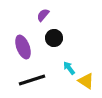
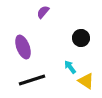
purple semicircle: moved 3 px up
black circle: moved 27 px right
cyan arrow: moved 1 px right, 1 px up
